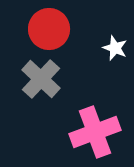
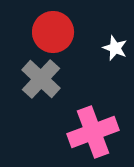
red circle: moved 4 px right, 3 px down
pink cross: moved 2 px left
